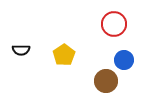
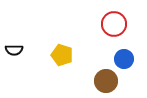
black semicircle: moved 7 px left
yellow pentagon: moved 2 px left; rotated 20 degrees counterclockwise
blue circle: moved 1 px up
